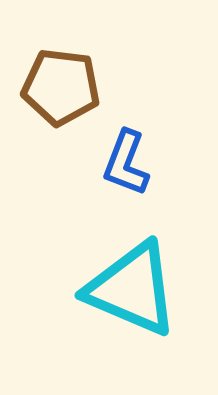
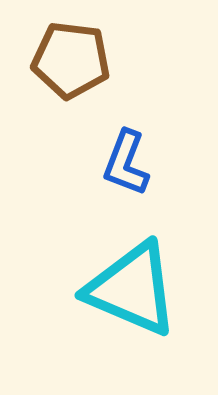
brown pentagon: moved 10 px right, 27 px up
